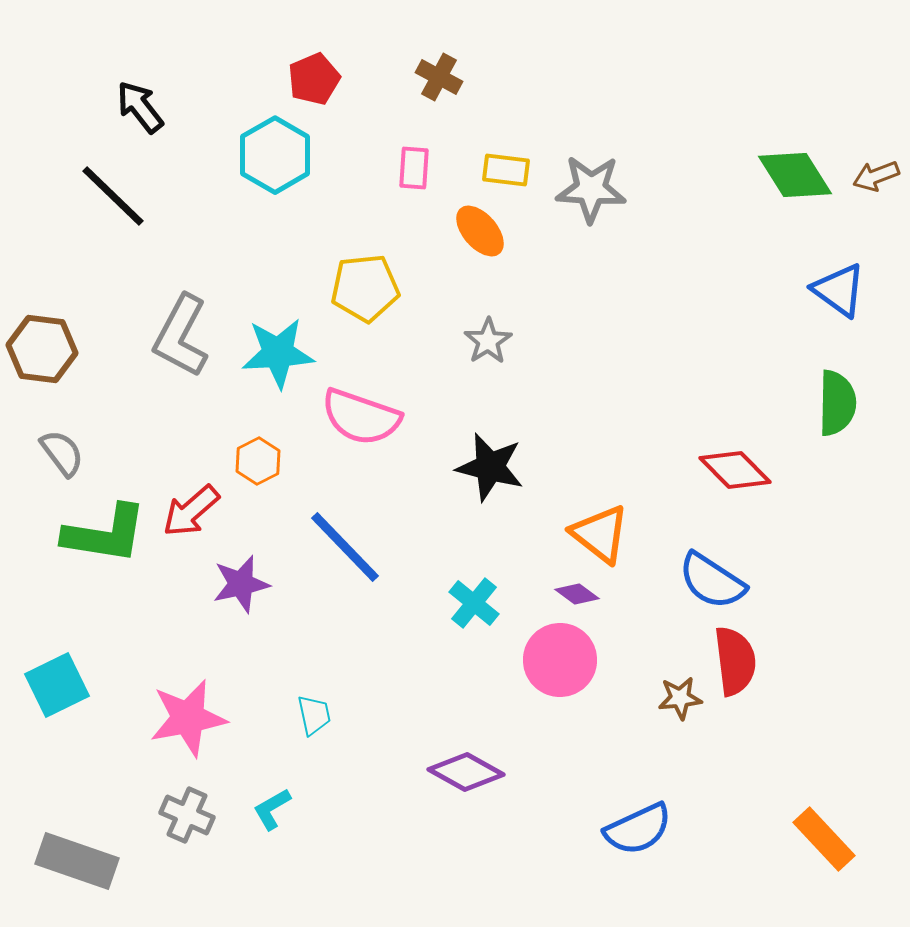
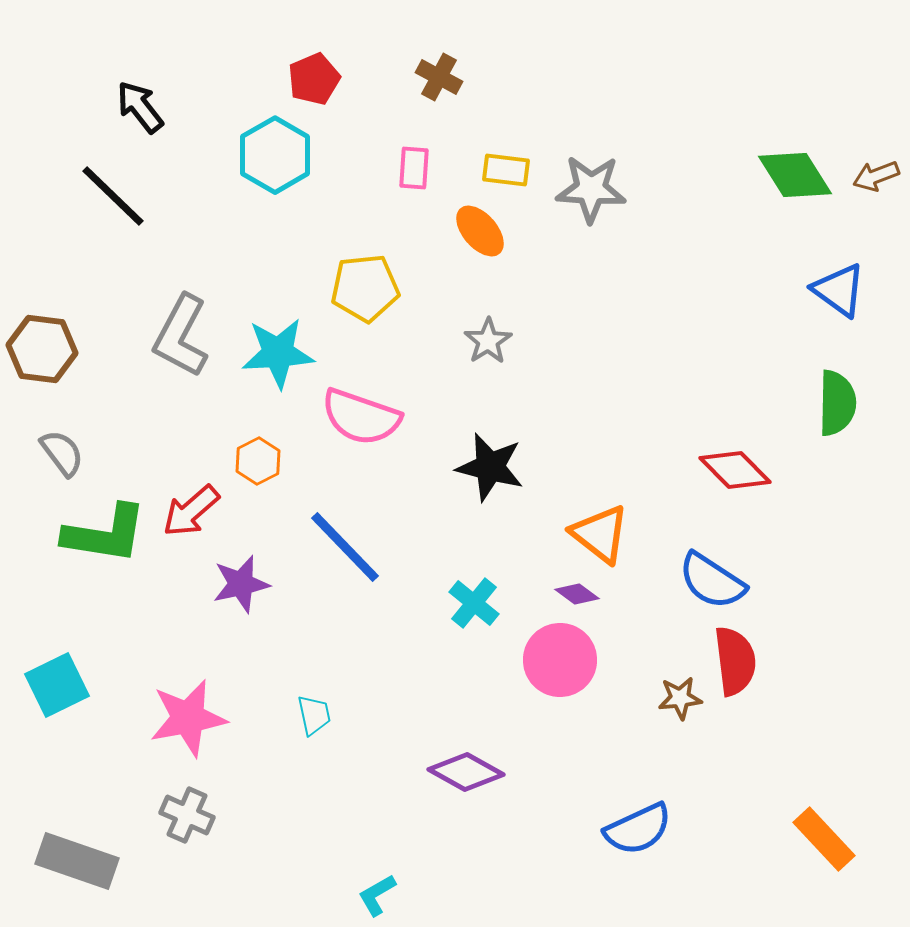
cyan L-shape at (272, 809): moved 105 px right, 86 px down
